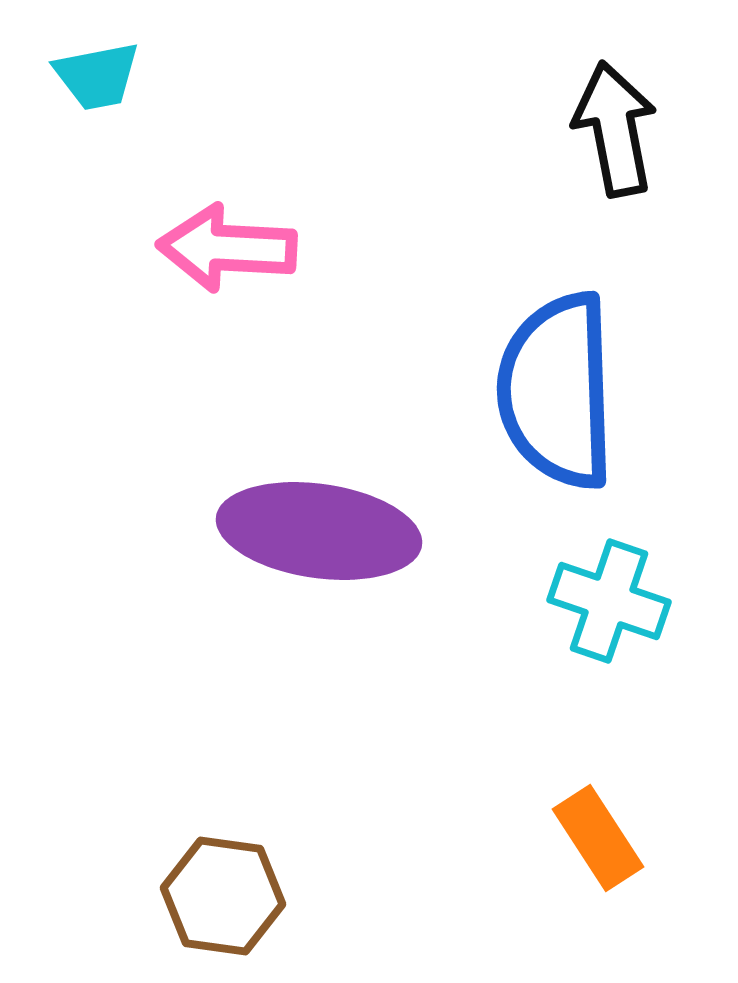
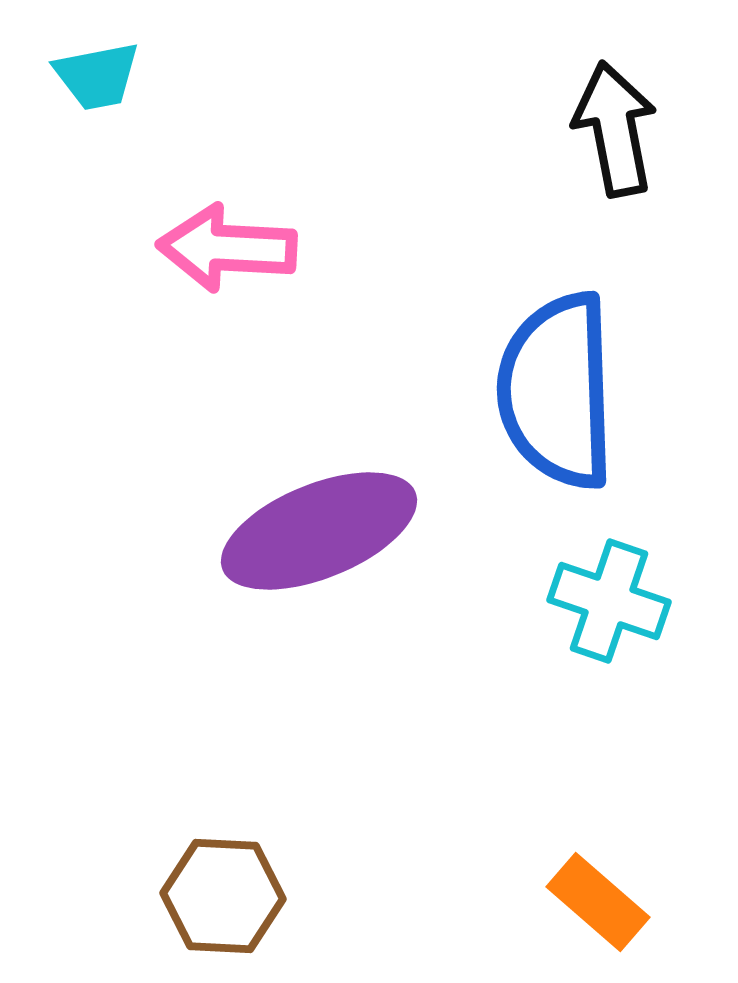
purple ellipse: rotated 30 degrees counterclockwise
orange rectangle: moved 64 px down; rotated 16 degrees counterclockwise
brown hexagon: rotated 5 degrees counterclockwise
